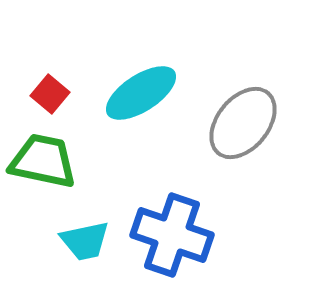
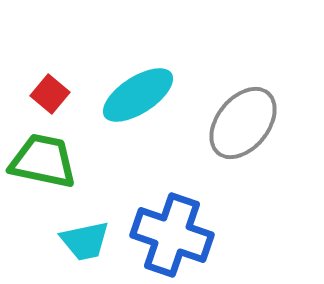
cyan ellipse: moved 3 px left, 2 px down
